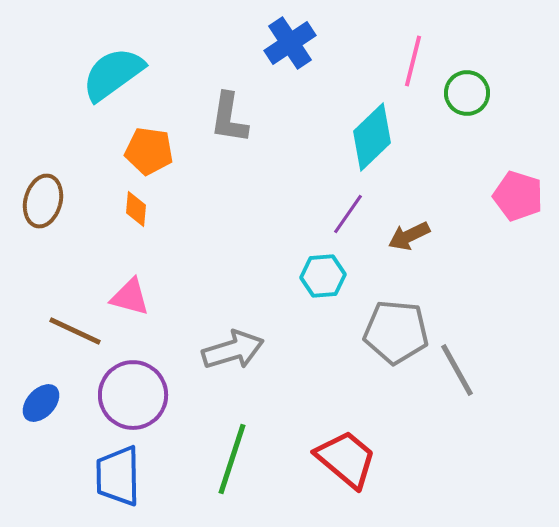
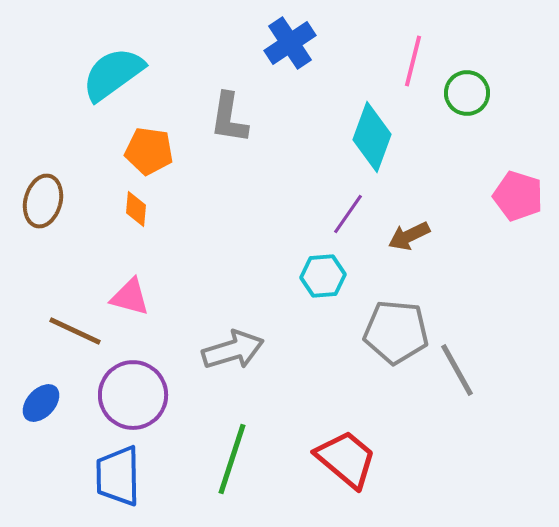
cyan diamond: rotated 26 degrees counterclockwise
